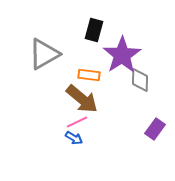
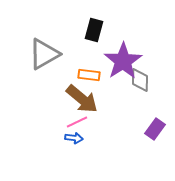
purple star: moved 1 px right, 6 px down
blue arrow: rotated 24 degrees counterclockwise
